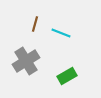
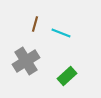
green rectangle: rotated 12 degrees counterclockwise
